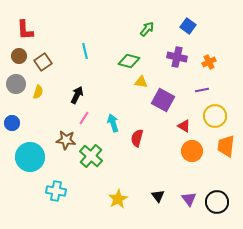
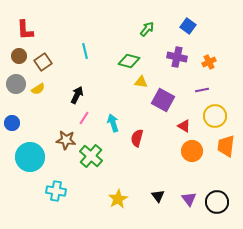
yellow semicircle: moved 3 px up; rotated 40 degrees clockwise
